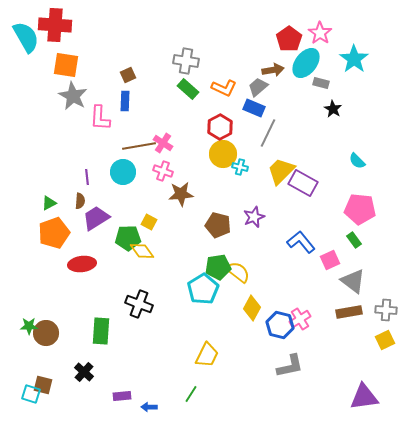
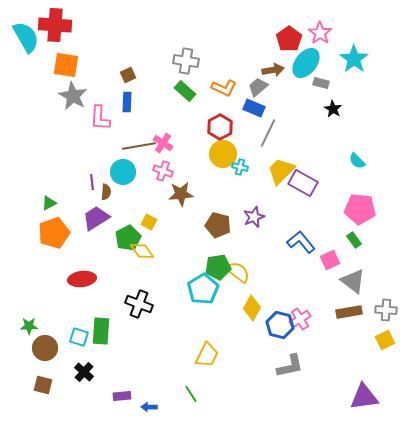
green rectangle at (188, 89): moved 3 px left, 2 px down
blue rectangle at (125, 101): moved 2 px right, 1 px down
purple line at (87, 177): moved 5 px right, 5 px down
brown semicircle at (80, 201): moved 26 px right, 9 px up
green pentagon at (128, 238): rotated 25 degrees counterclockwise
red ellipse at (82, 264): moved 15 px down
brown circle at (46, 333): moved 1 px left, 15 px down
cyan square at (31, 394): moved 48 px right, 57 px up
green line at (191, 394): rotated 66 degrees counterclockwise
